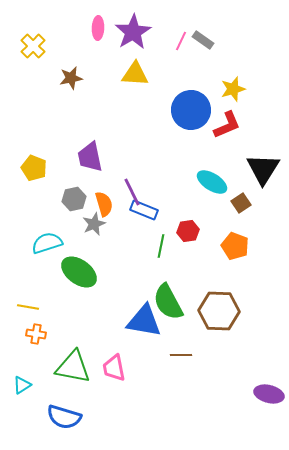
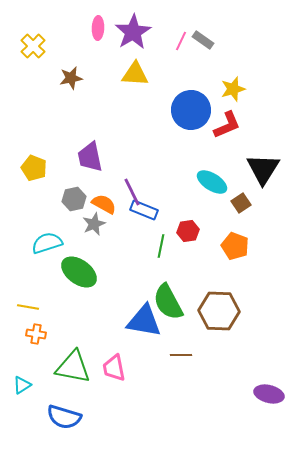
orange semicircle: rotated 45 degrees counterclockwise
